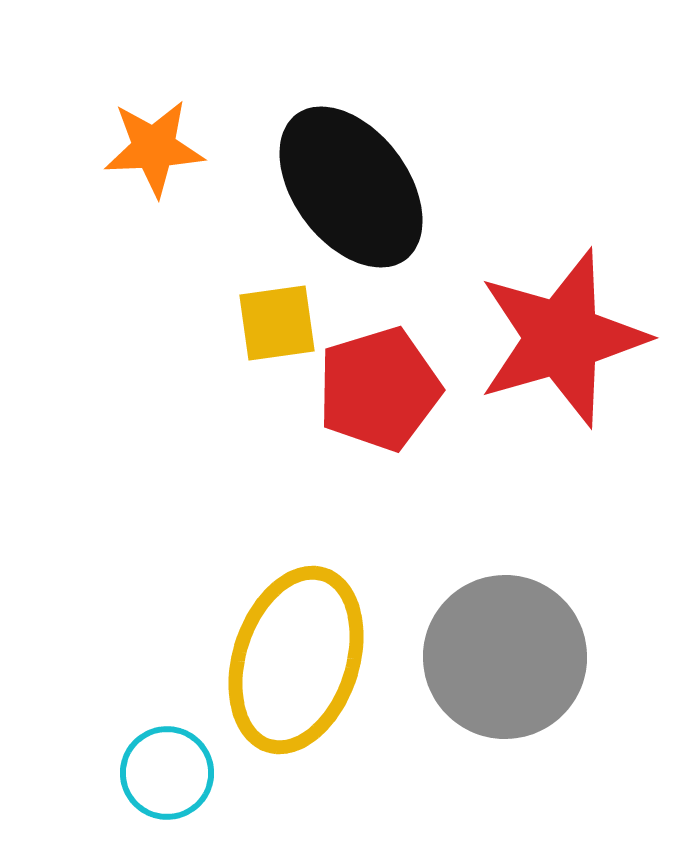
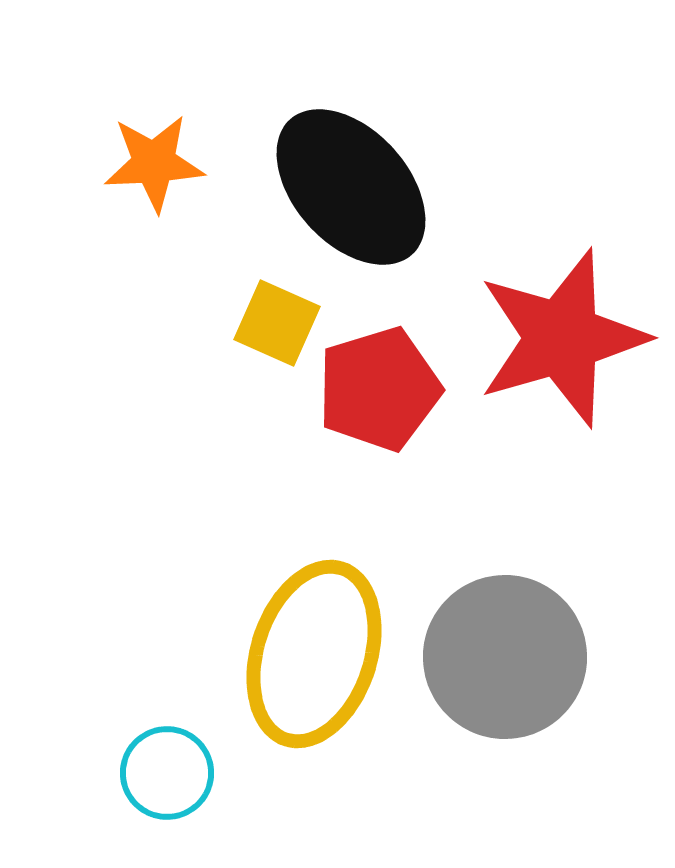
orange star: moved 15 px down
black ellipse: rotated 5 degrees counterclockwise
yellow square: rotated 32 degrees clockwise
yellow ellipse: moved 18 px right, 6 px up
